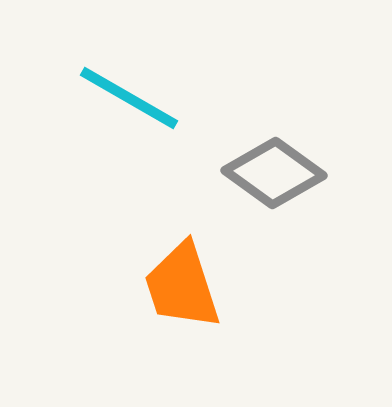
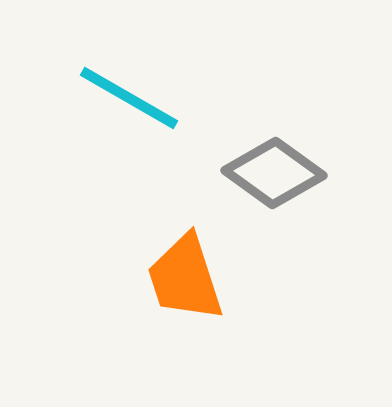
orange trapezoid: moved 3 px right, 8 px up
